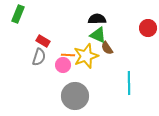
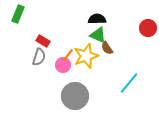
orange line: rotated 56 degrees counterclockwise
cyan line: rotated 40 degrees clockwise
